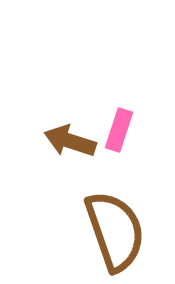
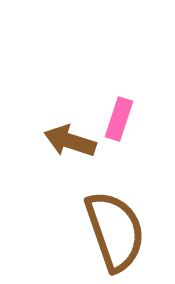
pink rectangle: moved 11 px up
